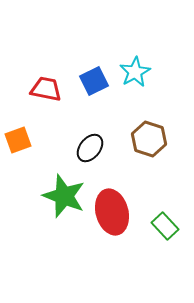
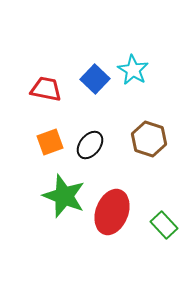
cyan star: moved 2 px left, 2 px up; rotated 12 degrees counterclockwise
blue square: moved 1 px right, 2 px up; rotated 20 degrees counterclockwise
orange square: moved 32 px right, 2 px down
black ellipse: moved 3 px up
red ellipse: rotated 36 degrees clockwise
green rectangle: moved 1 px left, 1 px up
